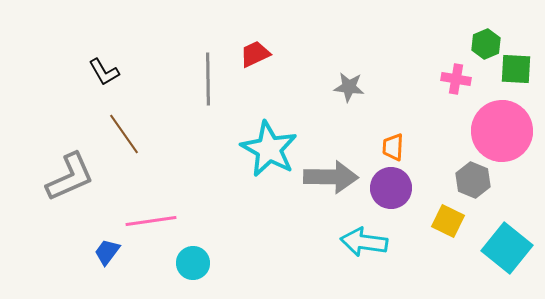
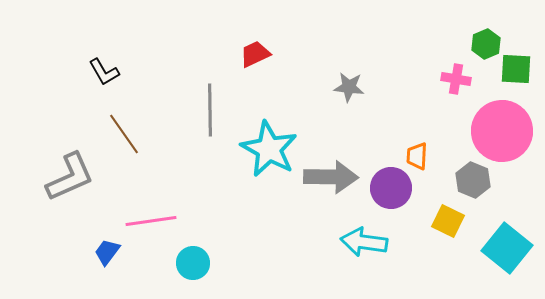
gray line: moved 2 px right, 31 px down
orange trapezoid: moved 24 px right, 9 px down
